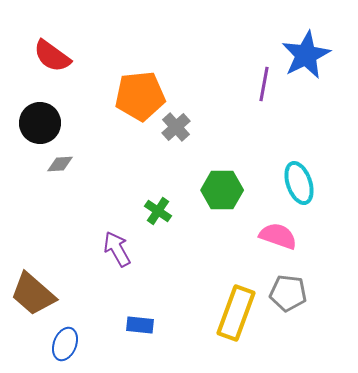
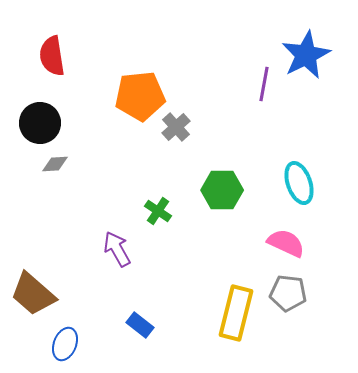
red semicircle: rotated 45 degrees clockwise
gray diamond: moved 5 px left
pink semicircle: moved 8 px right, 7 px down; rotated 6 degrees clockwise
yellow rectangle: rotated 6 degrees counterclockwise
blue rectangle: rotated 32 degrees clockwise
